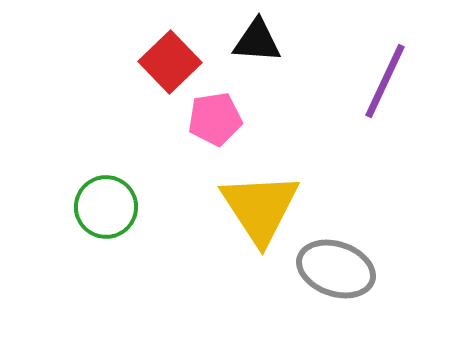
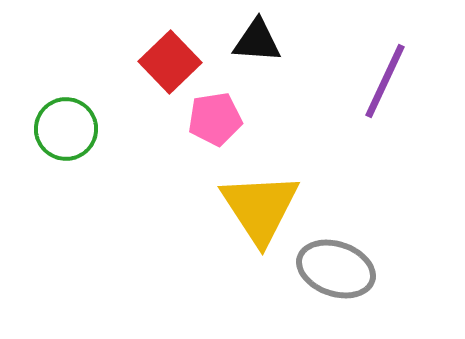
green circle: moved 40 px left, 78 px up
